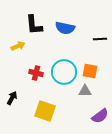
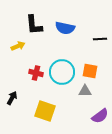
cyan circle: moved 2 px left
